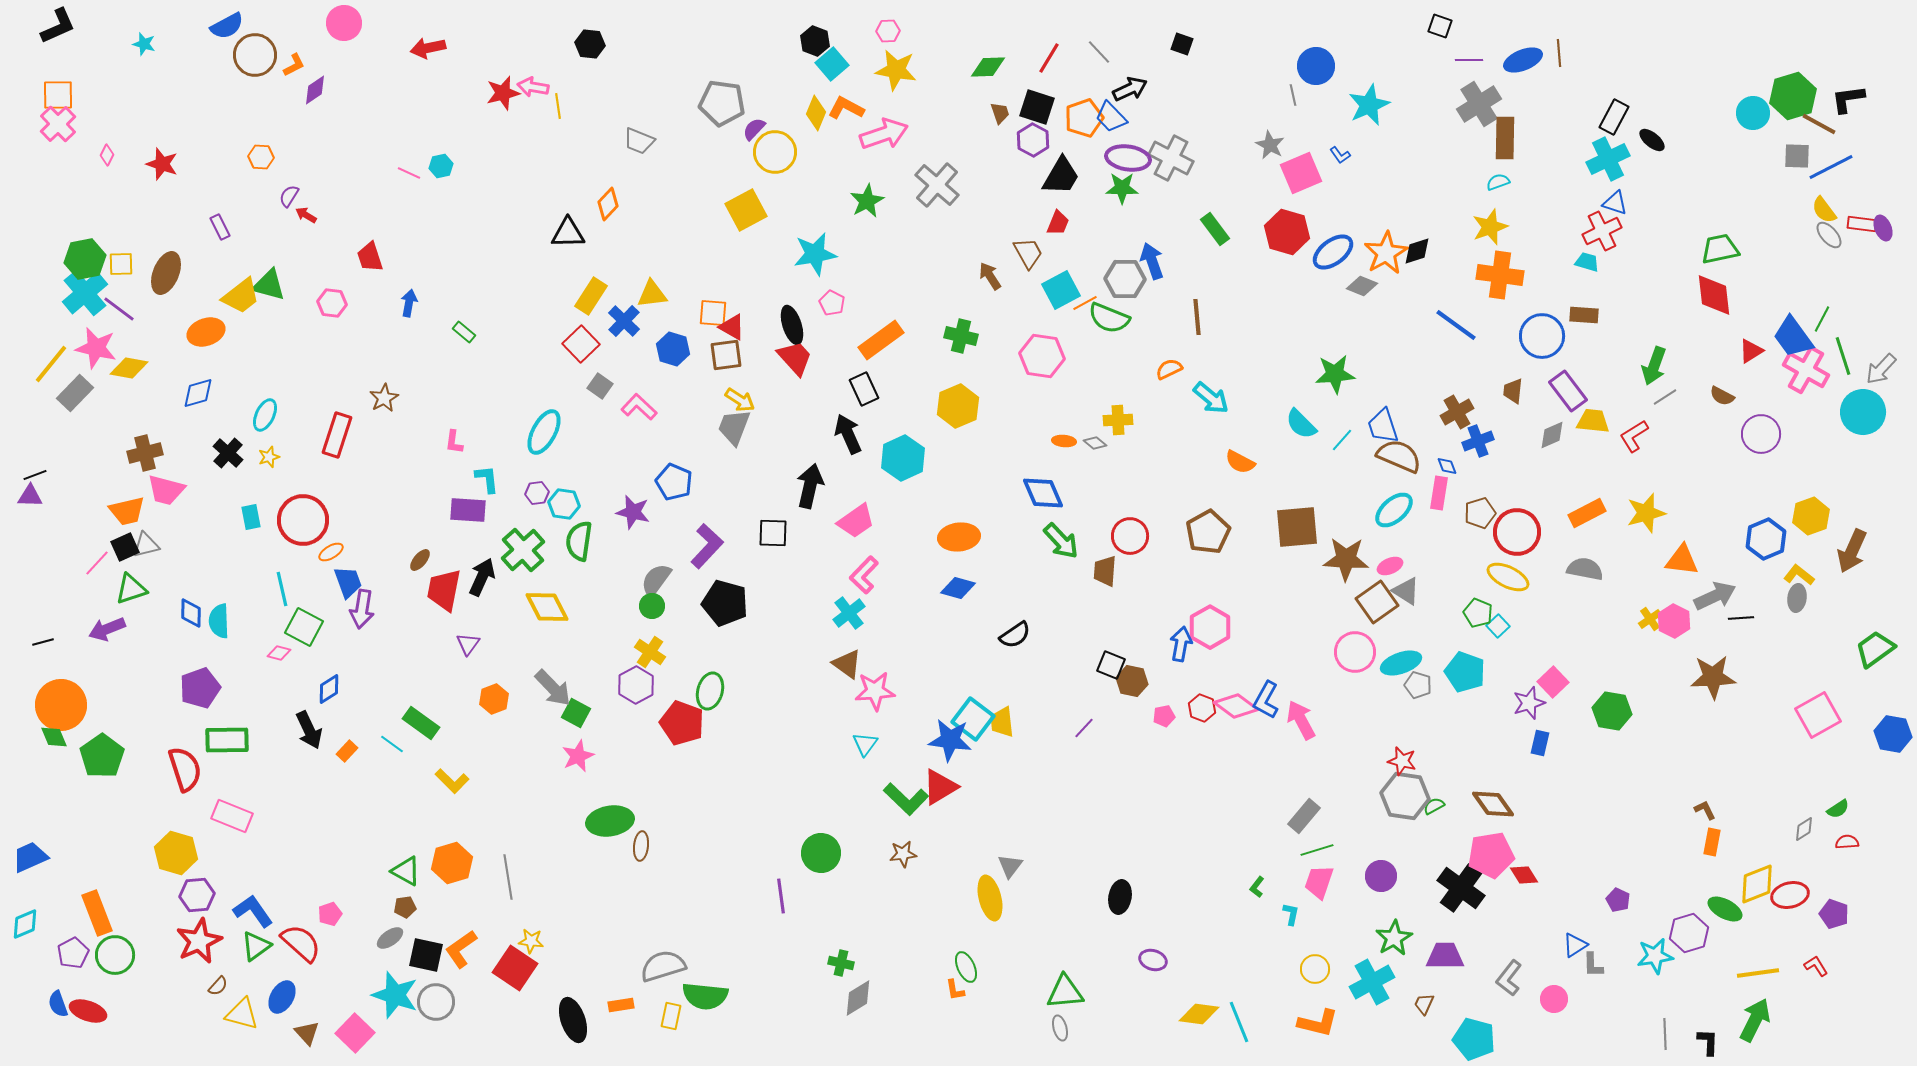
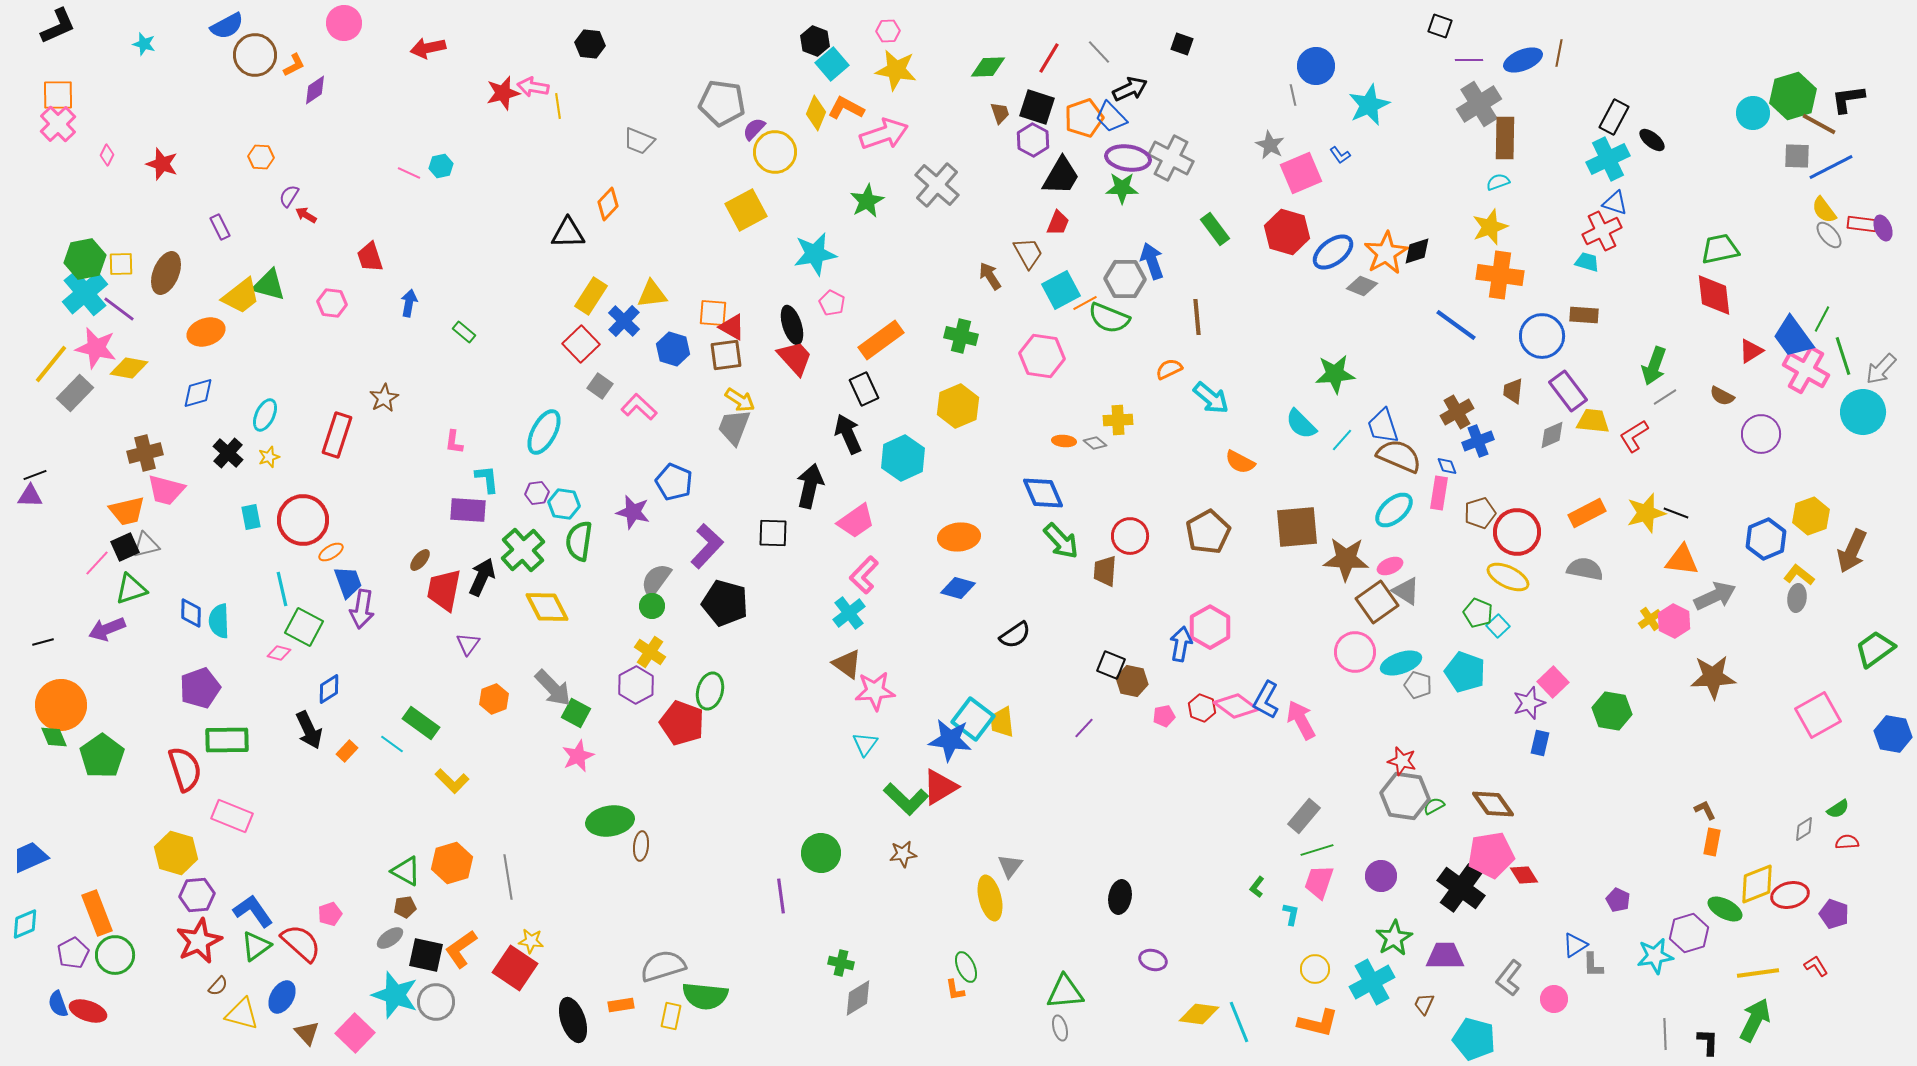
brown line at (1559, 53): rotated 16 degrees clockwise
black line at (1741, 618): moved 65 px left, 105 px up; rotated 25 degrees clockwise
